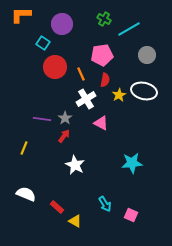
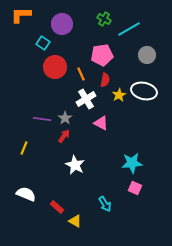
pink square: moved 4 px right, 27 px up
